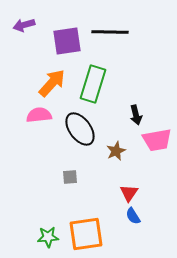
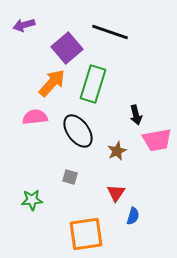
black line: rotated 18 degrees clockwise
purple square: moved 7 px down; rotated 32 degrees counterclockwise
pink semicircle: moved 4 px left, 2 px down
black ellipse: moved 2 px left, 2 px down
brown star: moved 1 px right
gray square: rotated 21 degrees clockwise
red triangle: moved 13 px left
blue semicircle: rotated 132 degrees counterclockwise
green star: moved 16 px left, 37 px up
